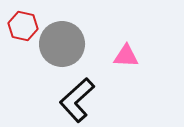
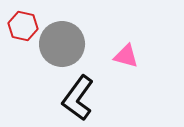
pink triangle: rotated 12 degrees clockwise
black L-shape: moved 1 px right, 2 px up; rotated 12 degrees counterclockwise
